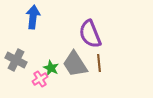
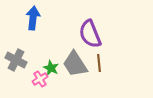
blue arrow: moved 1 px down
